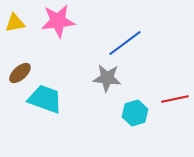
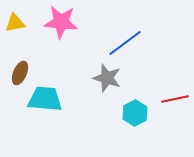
pink star: moved 3 px right, 1 px down; rotated 12 degrees clockwise
brown ellipse: rotated 25 degrees counterclockwise
gray star: rotated 12 degrees clockwise
cyan trapezoid: rotated 15 degrees counterclockwise
cyan hexagon: rotated 10 degrees counterclockwise
